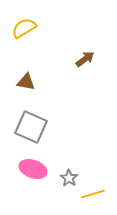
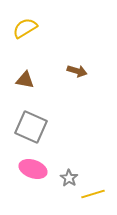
yellow semicircle: moved 1 px right
brown arrow: moved 8 px left, 12 px down; rotated 54 degrees clockwise
brown triangle: moved 1 px left, 2 px up
